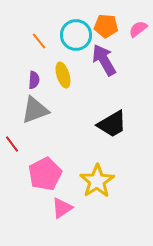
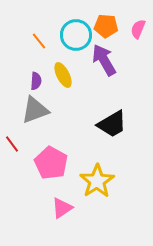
pink semicircle: rotated 30 degrees counterclockwise
yellow ellipse: rotated 10 degrees counterclockwise
purple semicircle: moved 2 px right, 1 px down
pink pentagon: moved 6 px right, 11 px up; rotated 16 degrees counterclockwise
